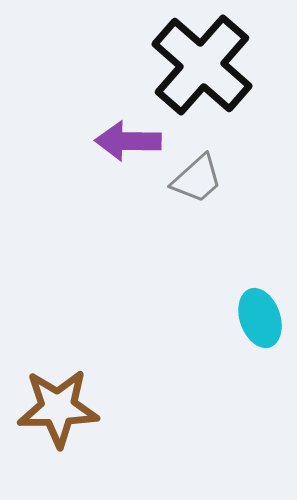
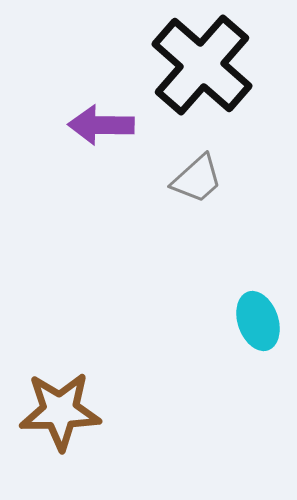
purple arrow: moved 27 px left, 16 px up
cyan ellipse: moved 2 px left, 3 px down
brown star: moved 2 px right, 3 px down
